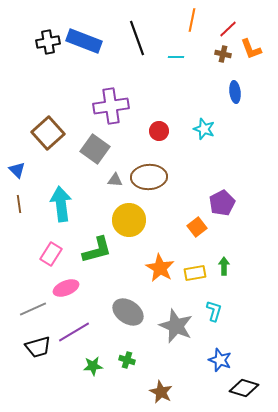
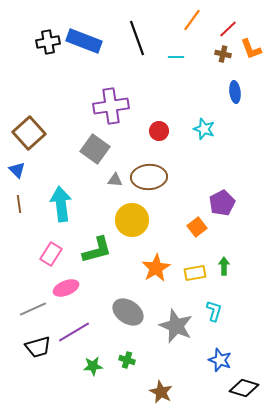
orange line: rotated 25 degrees clockwise
brown square: moved 19 px left
yellow circle: moved 3 px right
orange star: moved 4 px left; rotated 12 degrees clockwise
